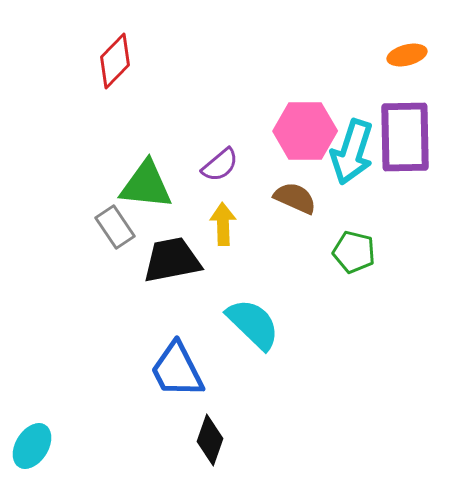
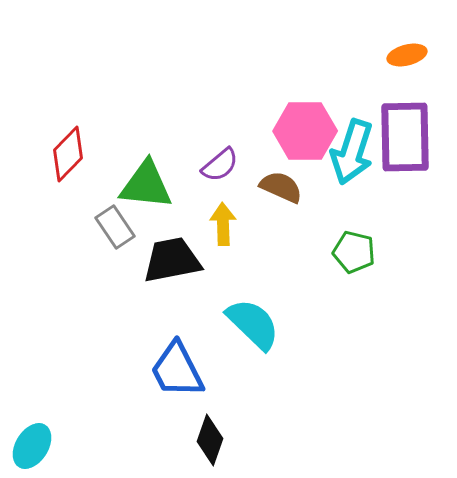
red diamond: moved 47 px left, 93 px down
brown semicircle: moved 14 px left, 11 px up
